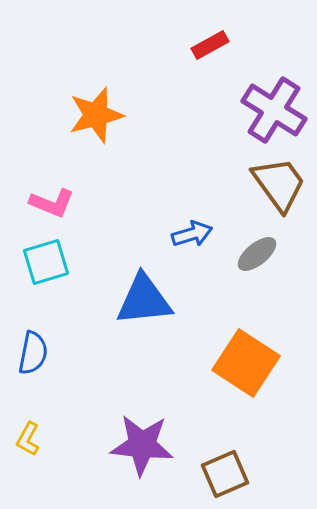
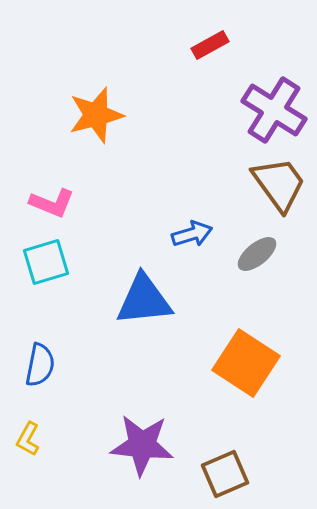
blue semicircle: moved 7 px right, 12 px down
